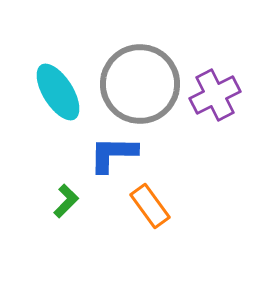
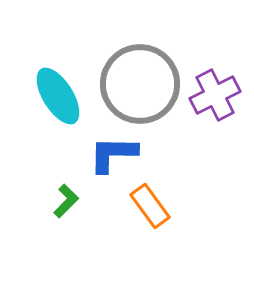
cyan ellipse: moved 4 px down
